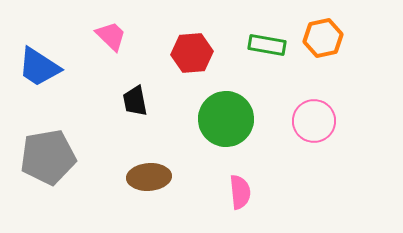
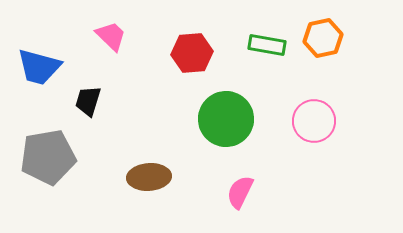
blue trapezoid: rotated 18 degrees counterclockwise
black trapezoid: moved 47 px left; rotated 28 degrees clockwise
pink semicircle: rotated 148 degrees counterclockwise
